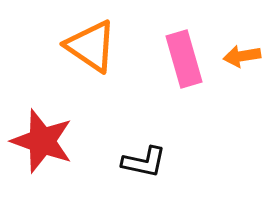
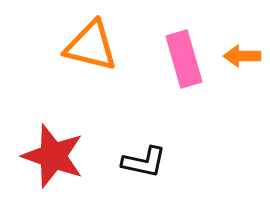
orange triangle: rotated 20 degrees counterclockwise
orange arrow: rotated 9 degrees clockwise
red star: moved 11 px right, 15 px down
